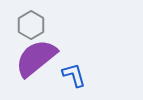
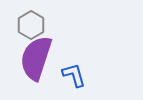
purple semicircle: rotated 33 degrees counterclockwise
